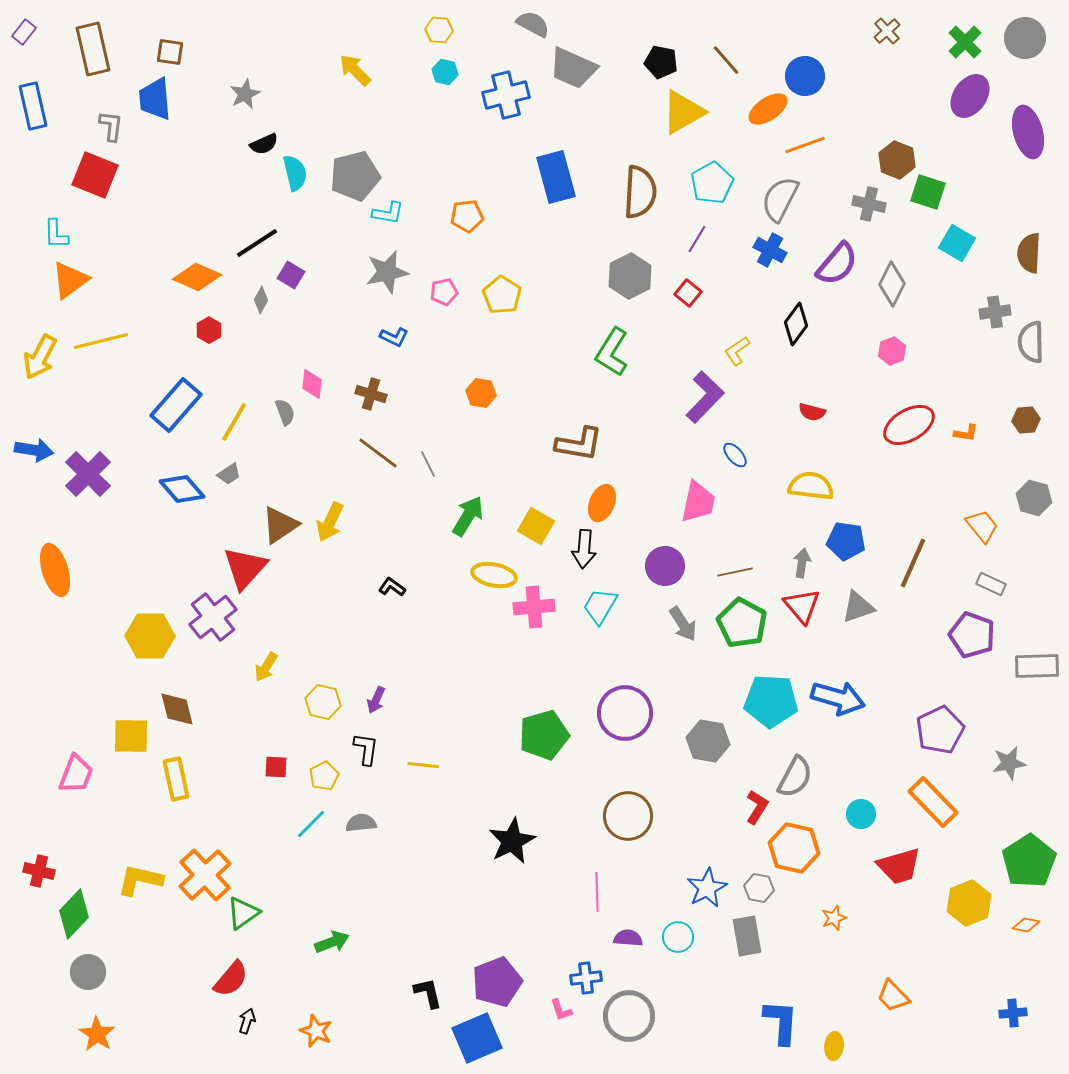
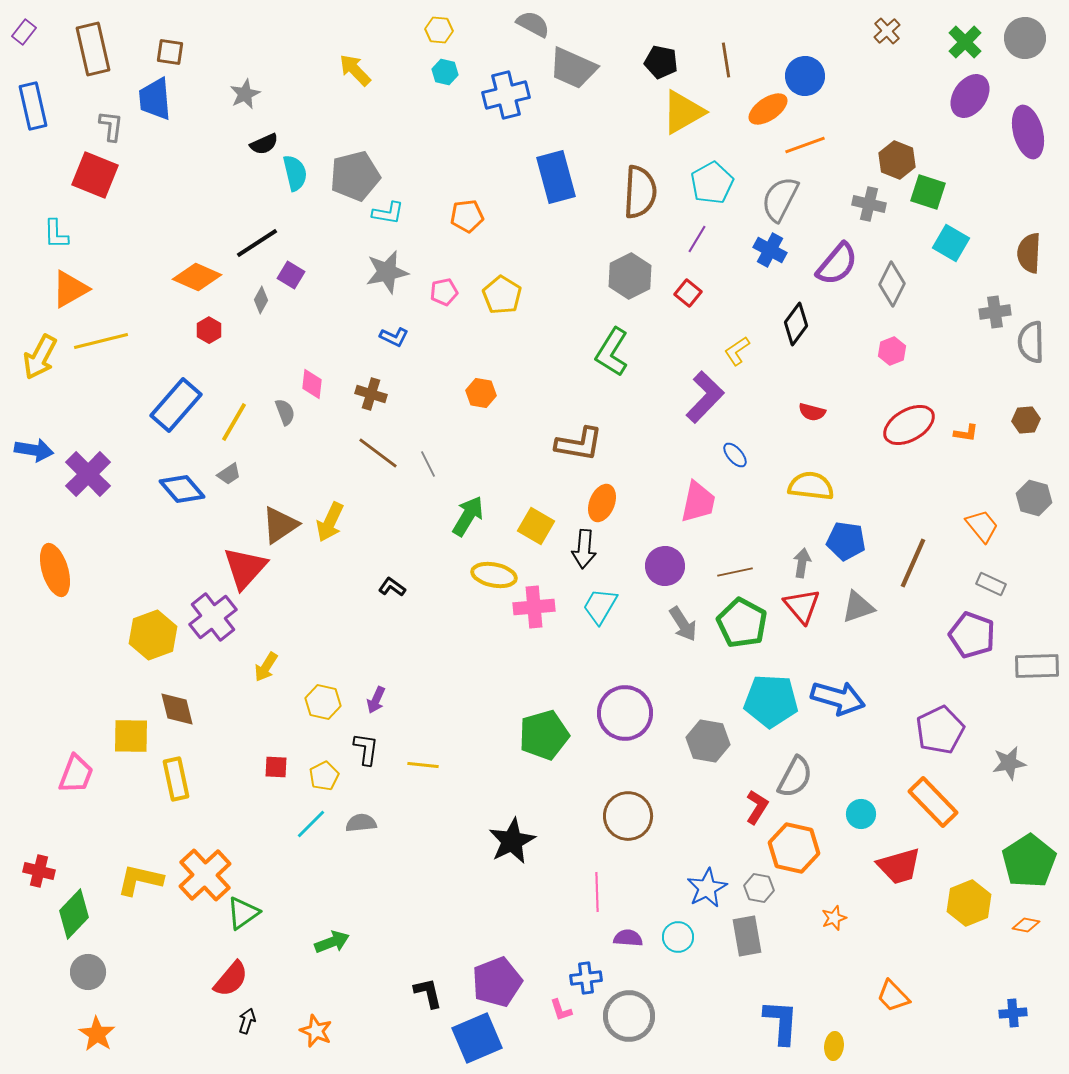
brown line at (726, 60): rotated 32 degrees clockwise
cyan square at (957, 243): moved 6 px left
orange triangle at (70, 280): moved 9 px down; rotated 6 degrees clockwise
yellow hexagon at (150, 636): moved 3 px right, 1 px up; rotated 21 degrees counterclockwise
